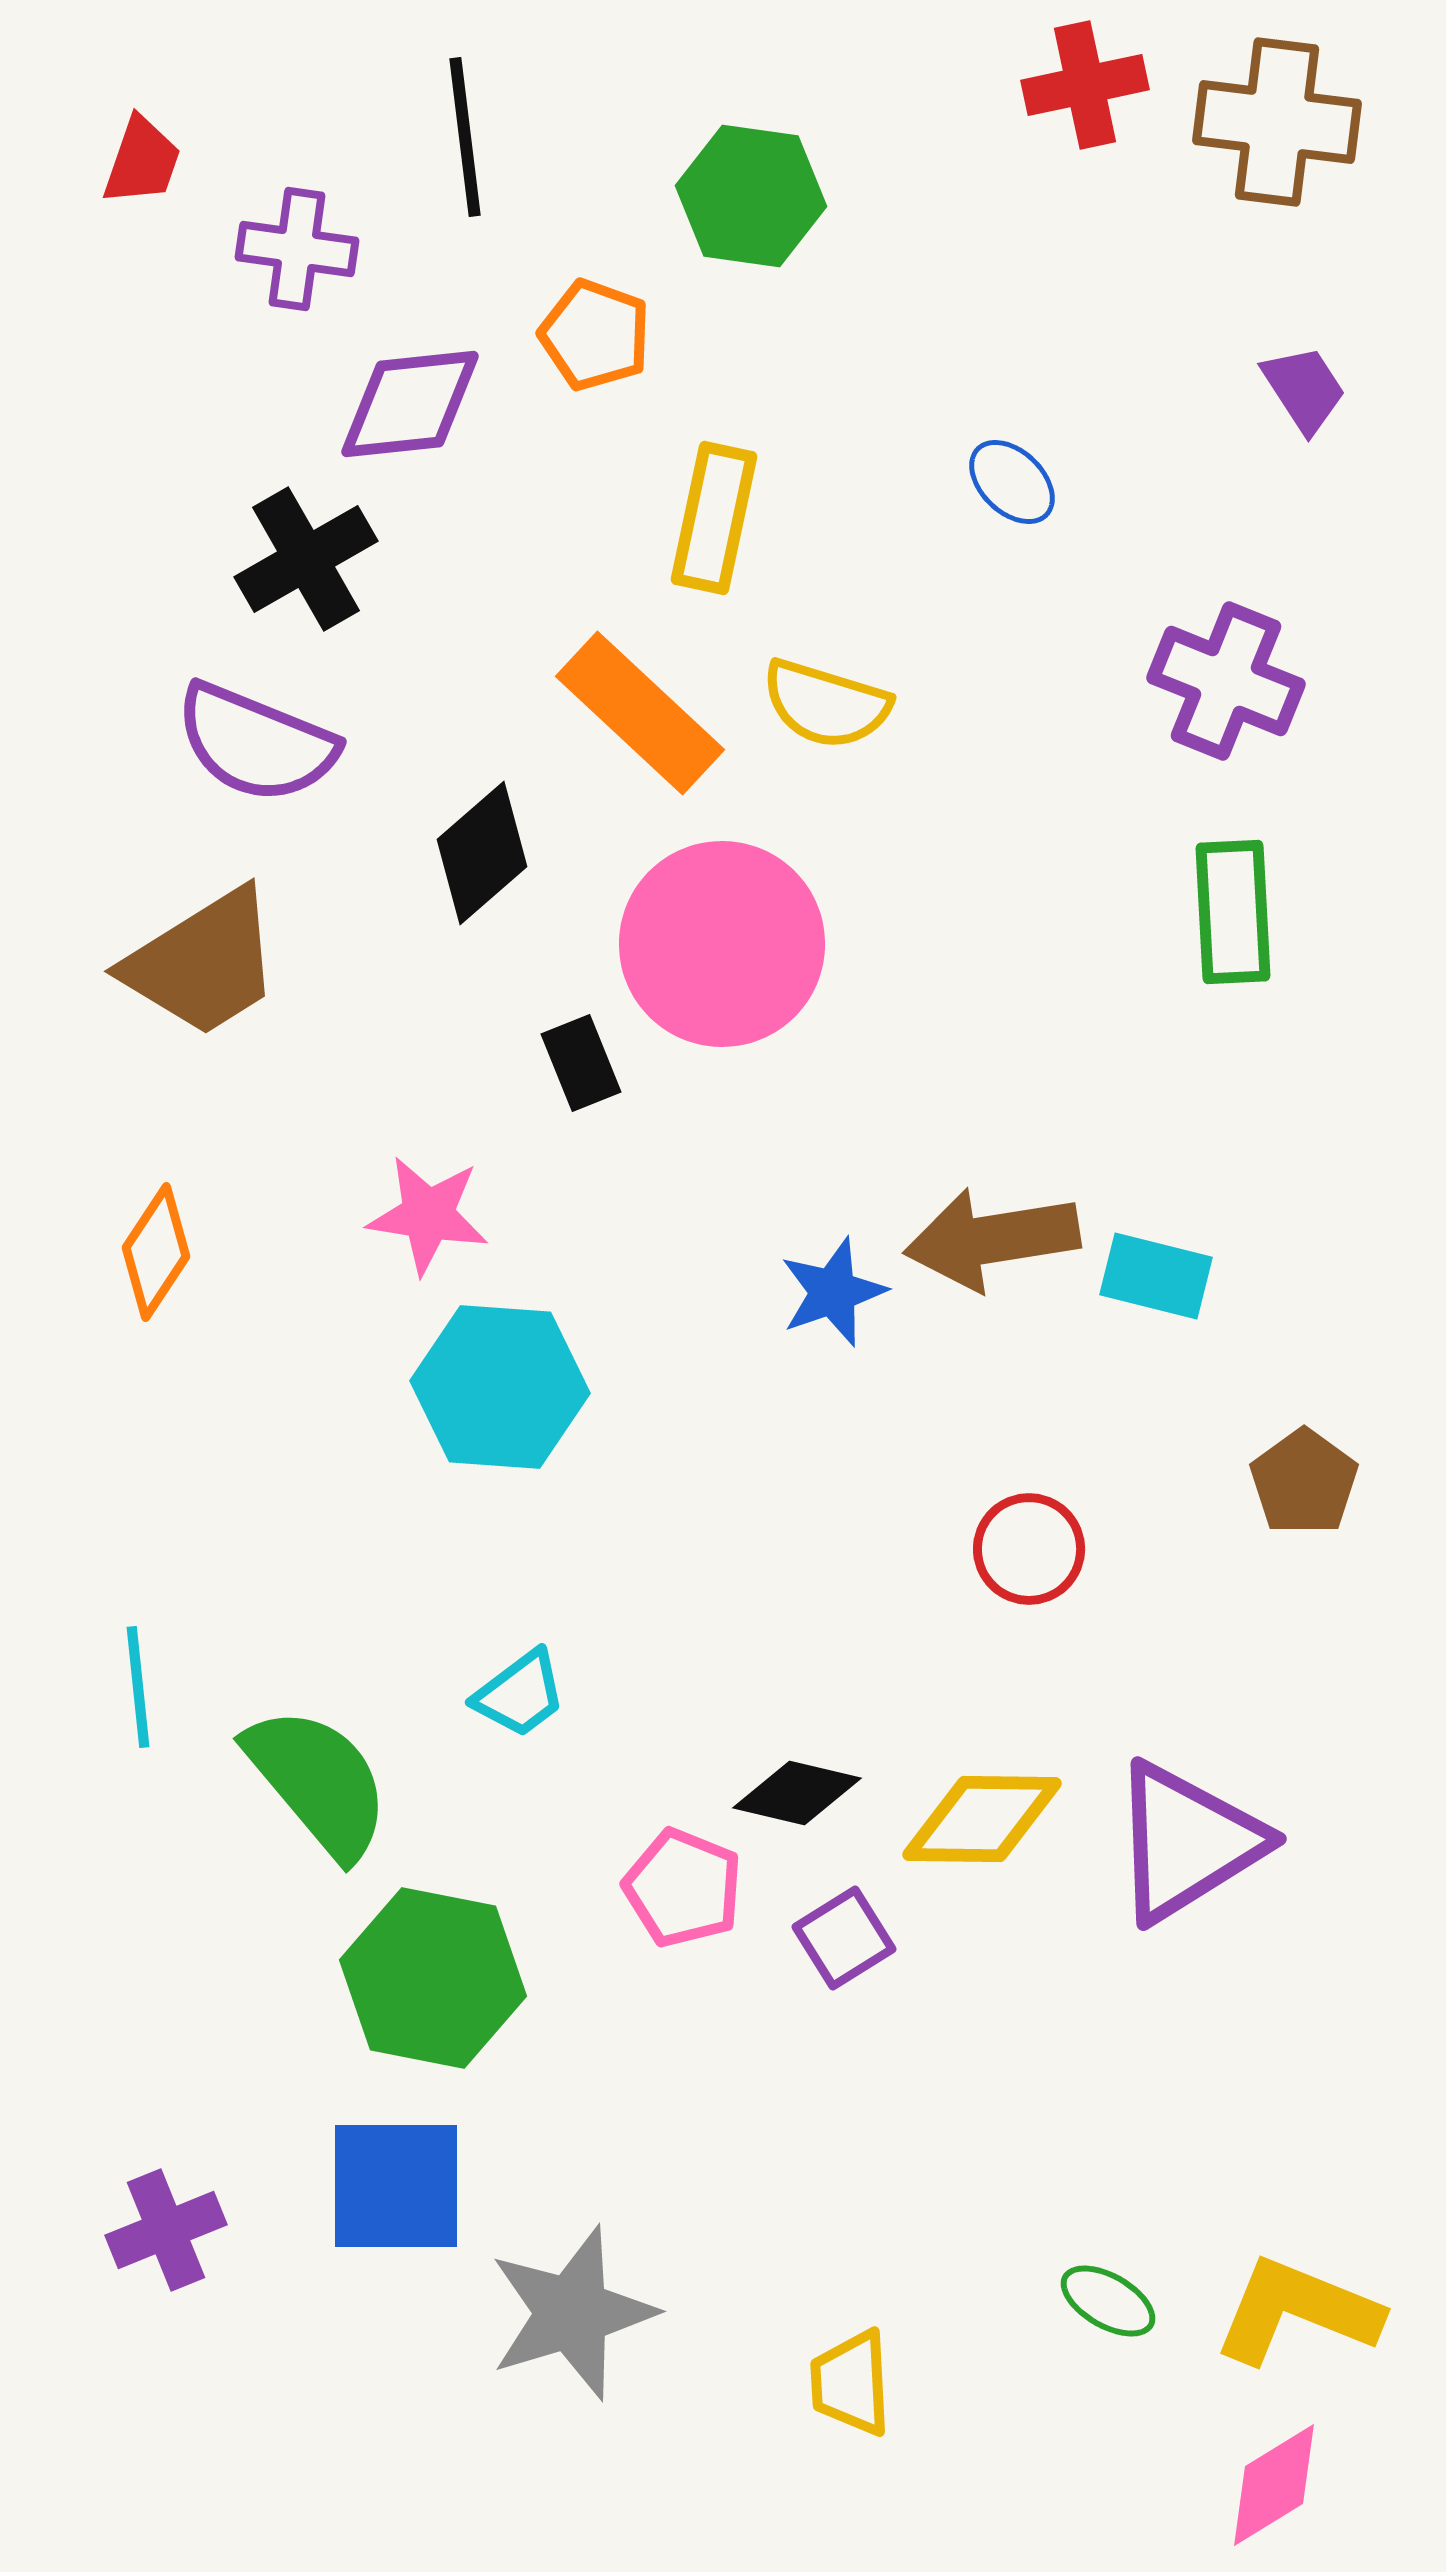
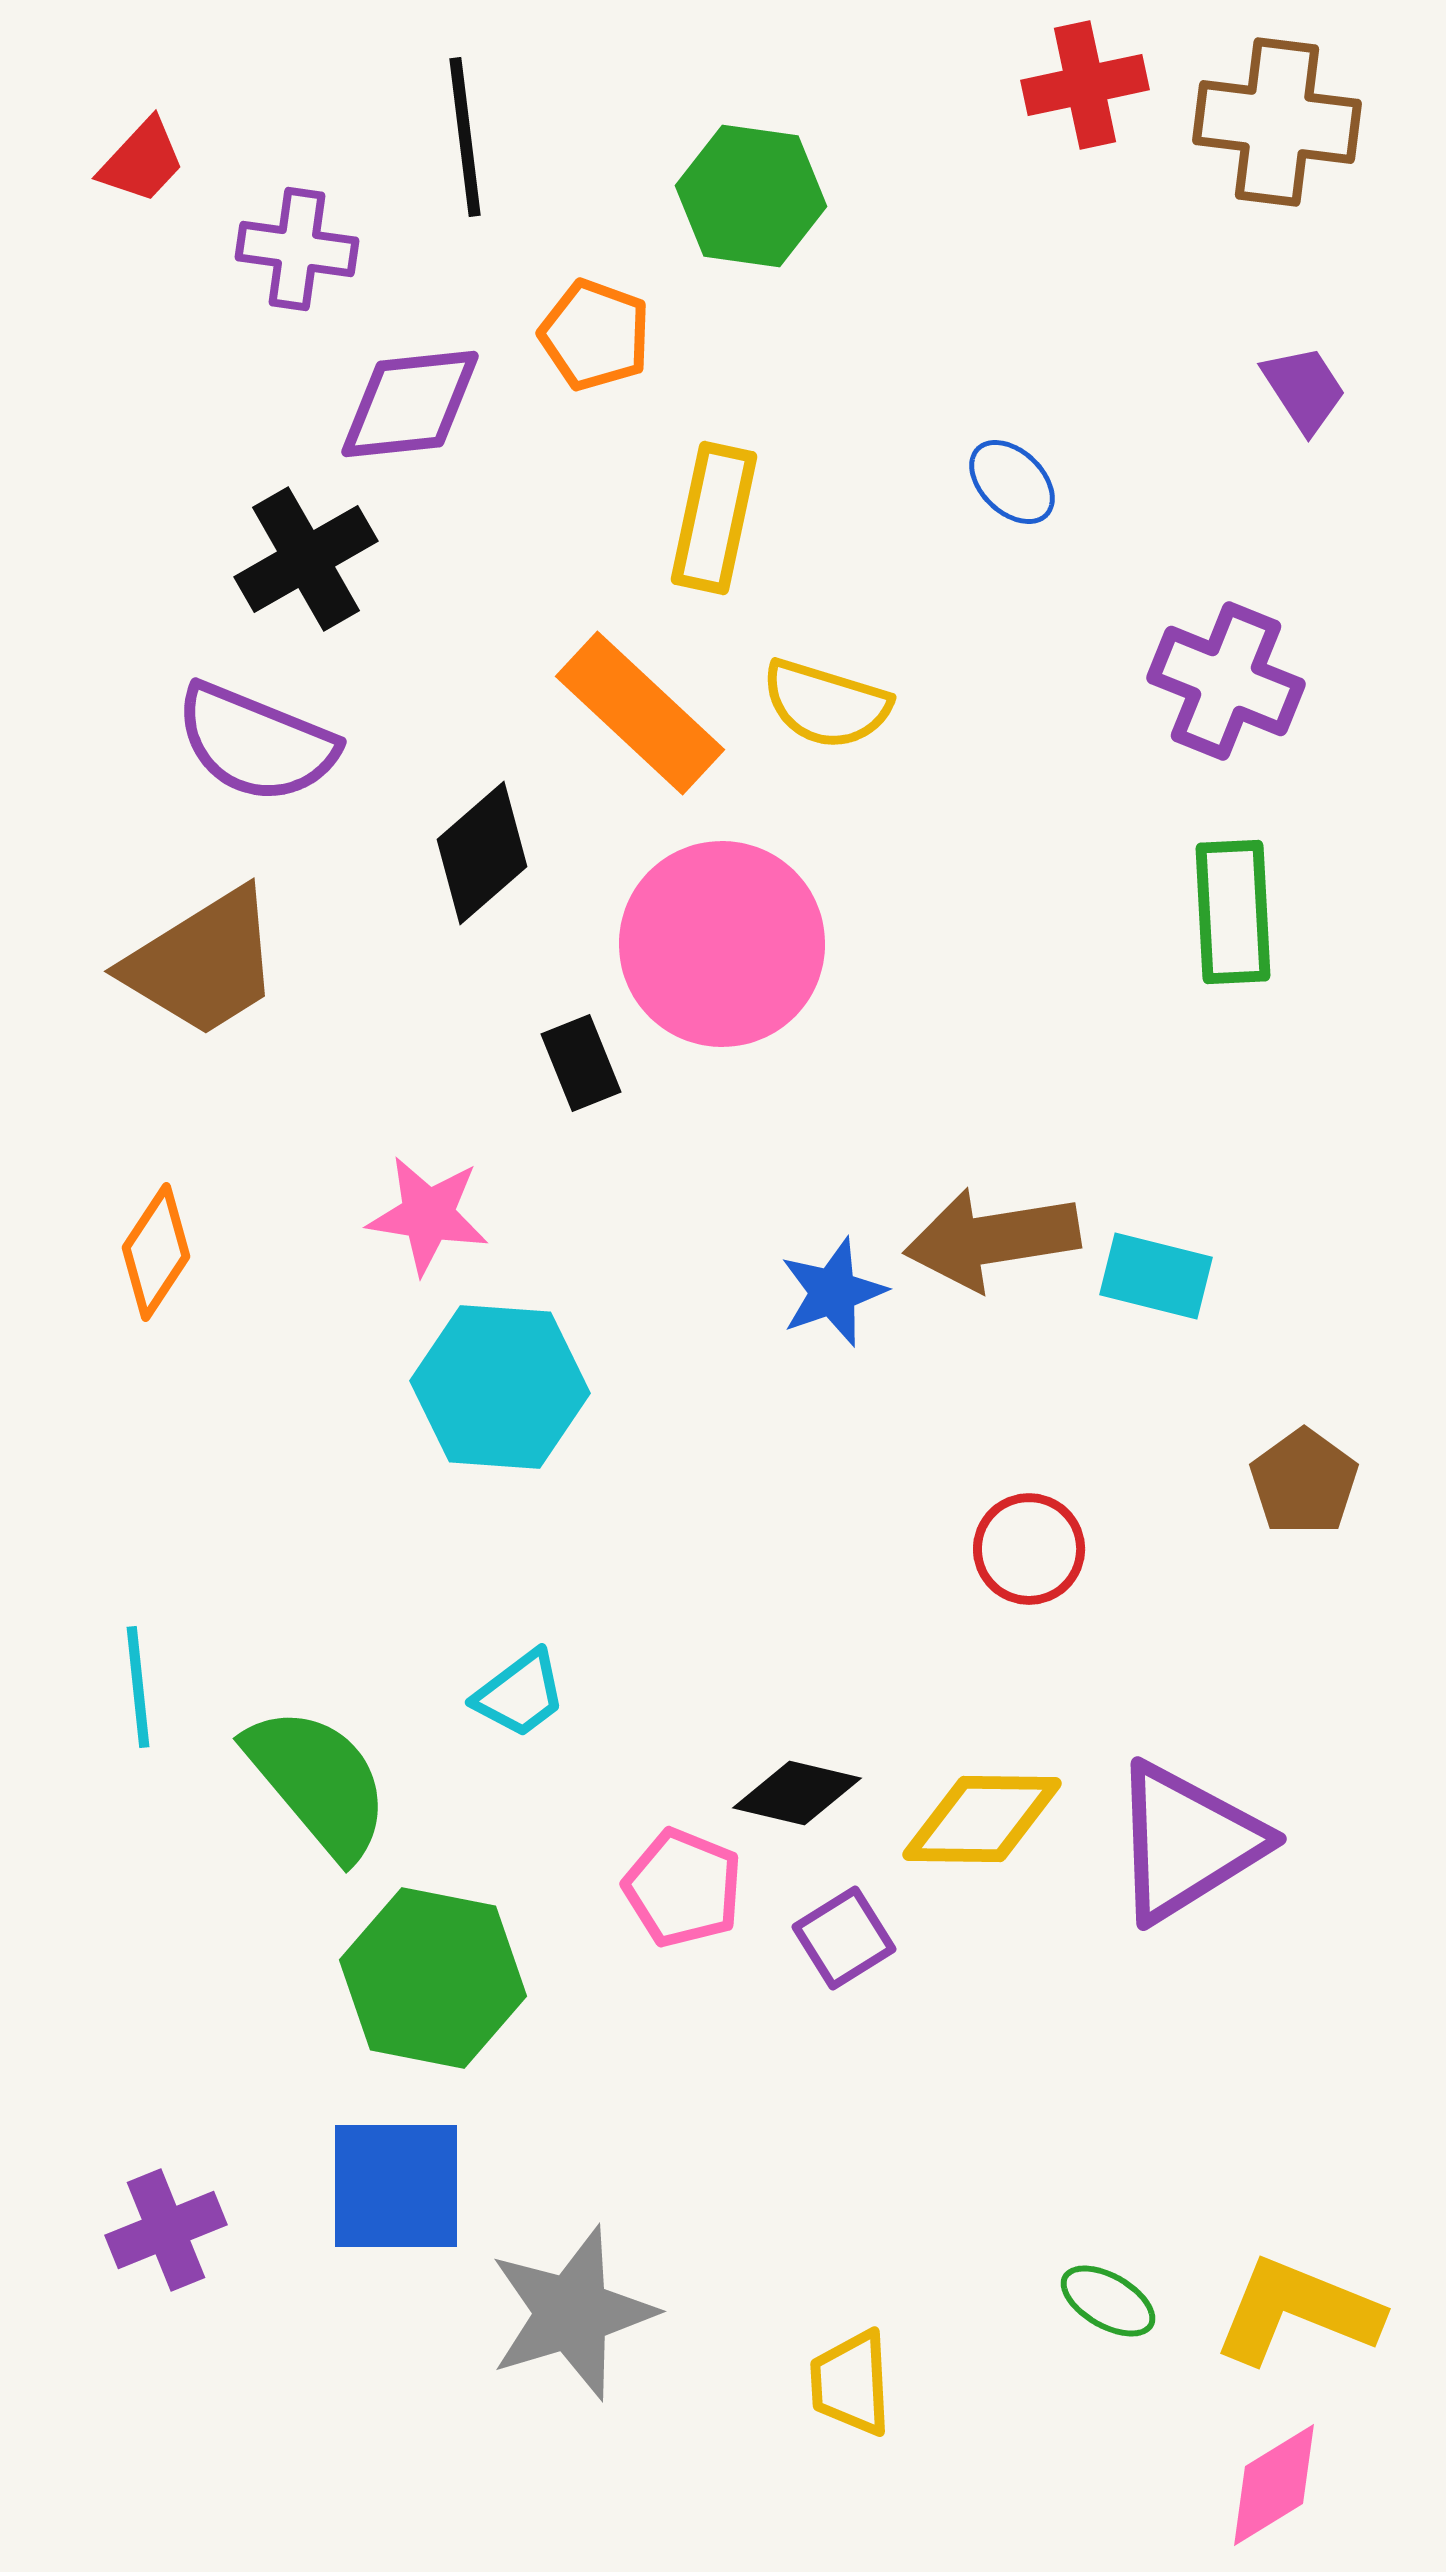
red trapezoid at (142, 161): rotated 24 degrees clockwise
